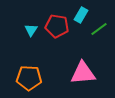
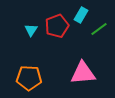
red pentagon: rotated 30 degrees counterclockwise
